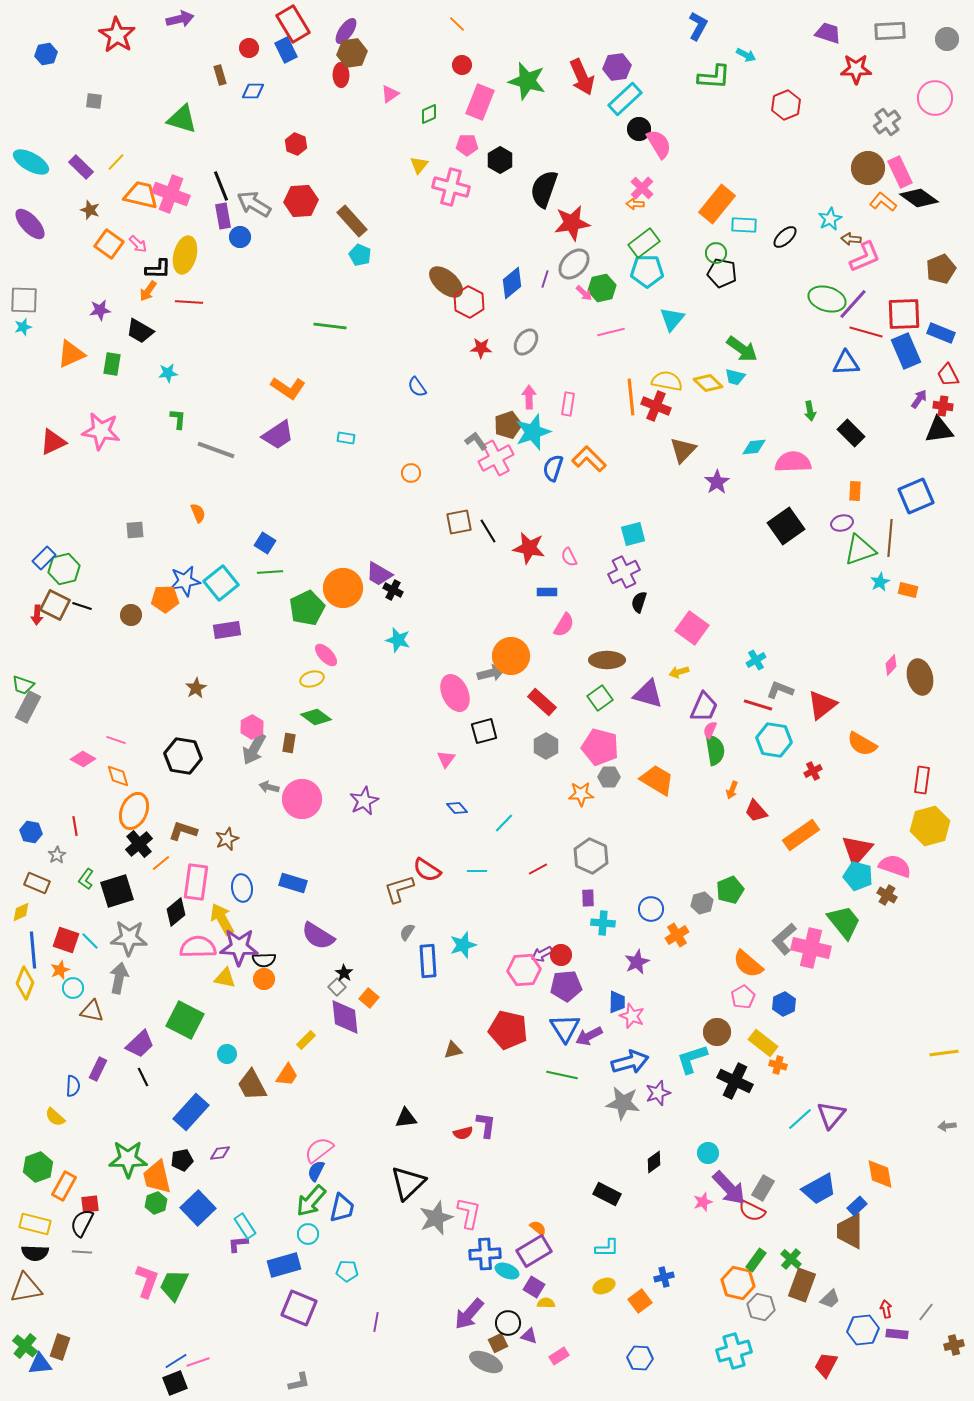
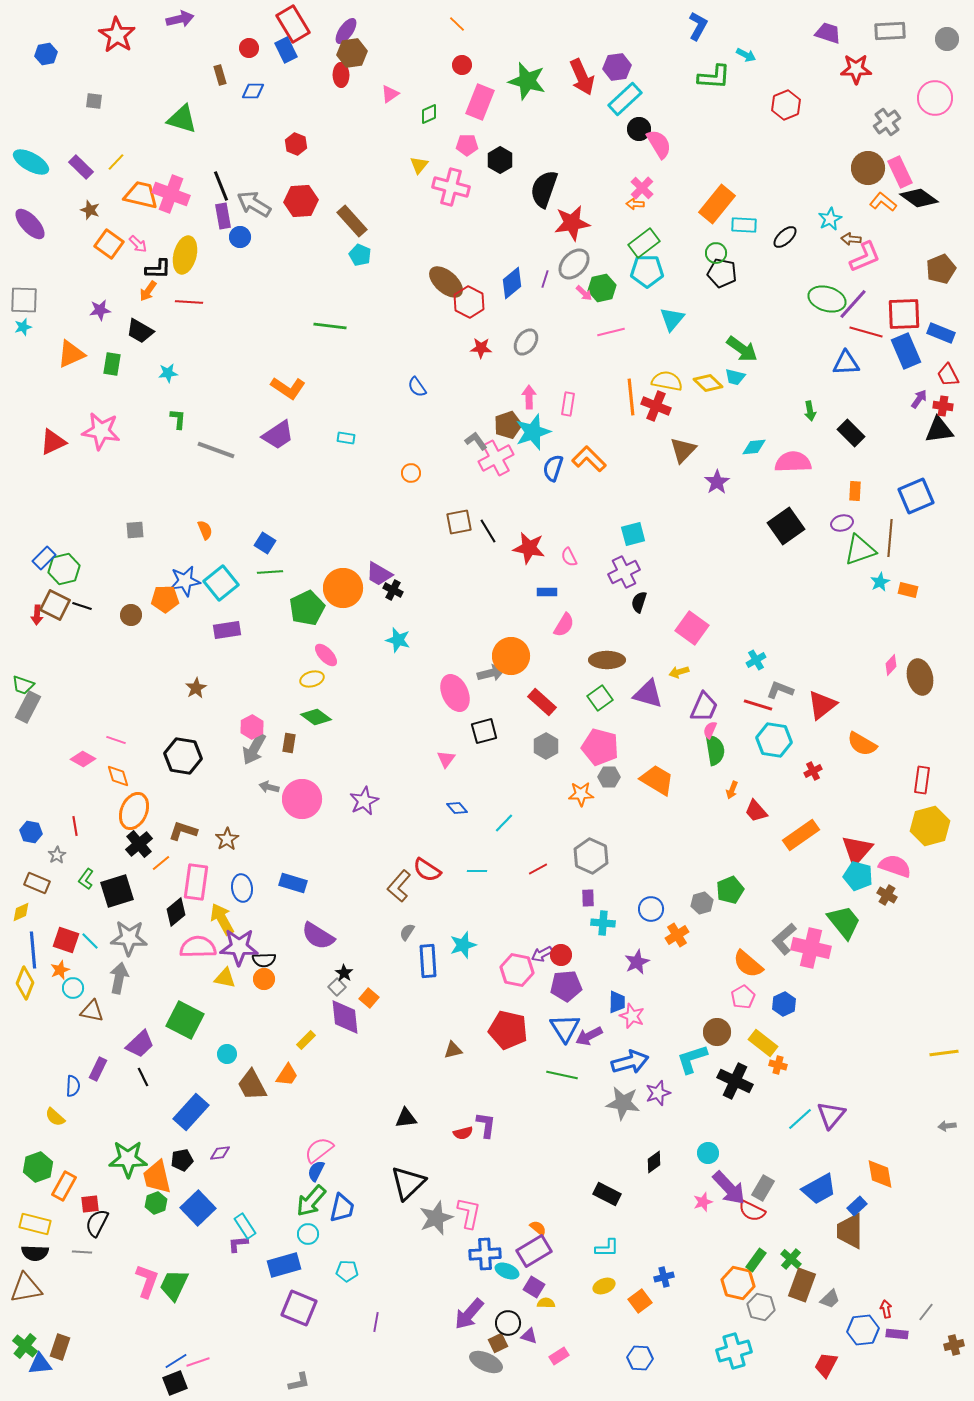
orange semicircle at (198, 513): moved 7 px right, 17 px down
brown star at (227, 839): rotated 10 degrees counterclockwise
brown L-shape at (399, 889): moved 3 px up; rotated 32 degrees counterclockwise
pink hexagon at (524, 970): moved 7 px left; rotated 16 degrees clockwise
black semicircle at (82, 1223): moved 15 px right
